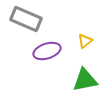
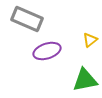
gray rectangle: moved 1 px right
yellow triangle: moved 5 px right, 1 px up
